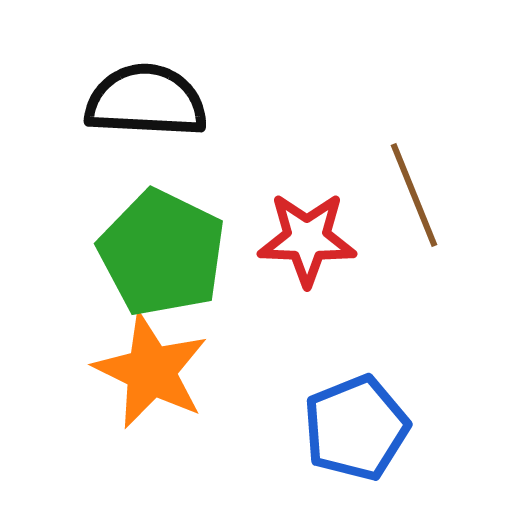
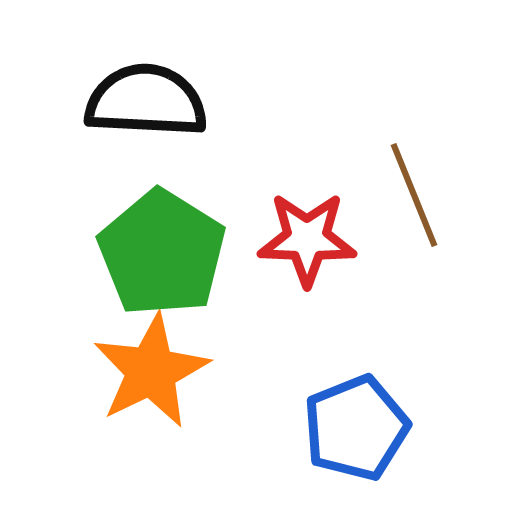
green pentagon: rotated 6 degrees clockwise
orange star: rotated 20 degrees clockwise
